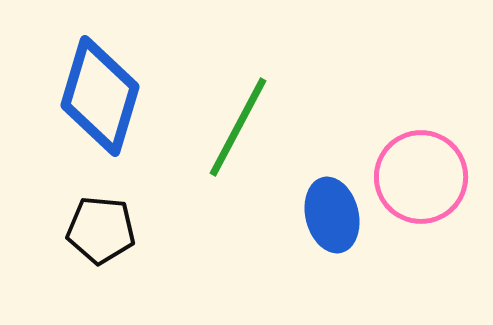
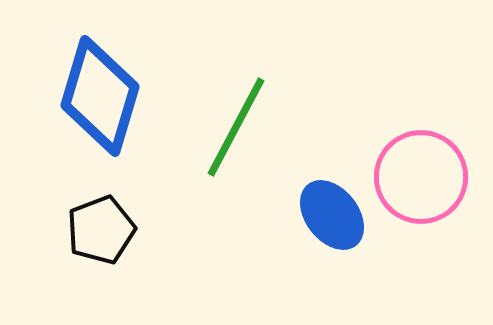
green line: moved 2 px left
blue ellipse: rotated 24 degrees counterclockwise
black pentagon: rotated 26 degrees counterclockwise
